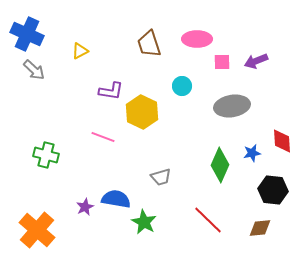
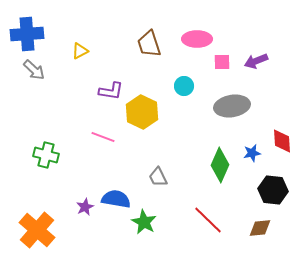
blue cross: rotated 28 degrees counterclockwise
cyan circle: moved 2 px right
gray trapezoid: moved 3 px left; rotated 80 degrees clockwise
